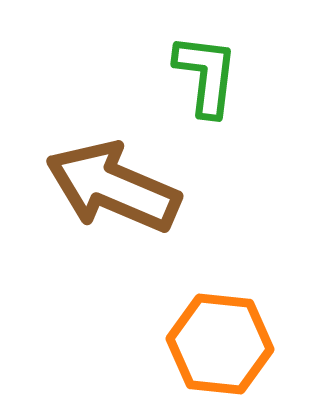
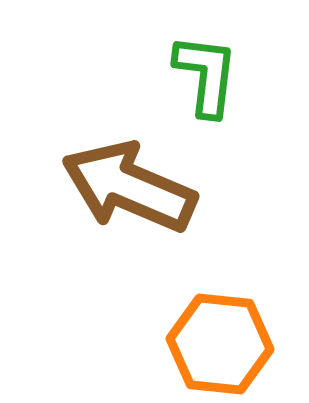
brown arrow: moved 16 px right
